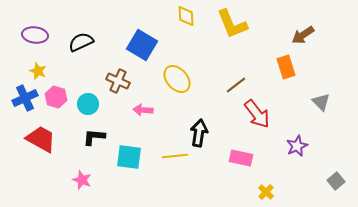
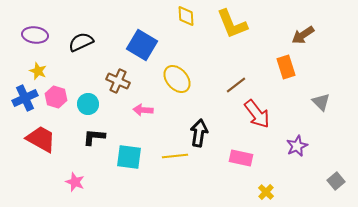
pink star: moved 7 px left, 2 px down
